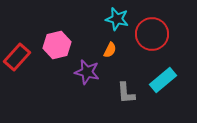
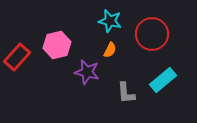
cyan star: moved 7 px left, 2 px down
